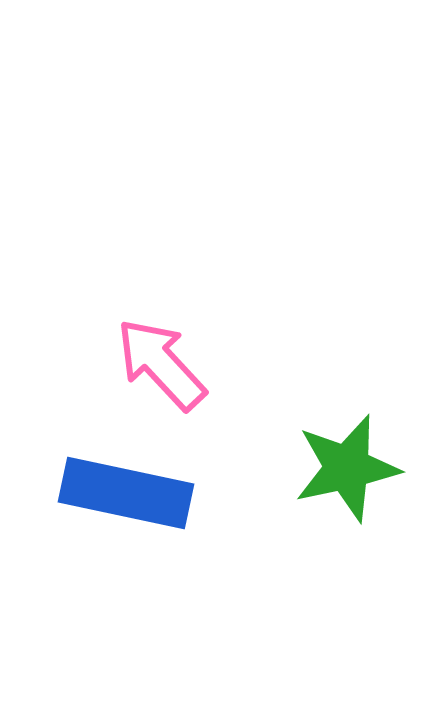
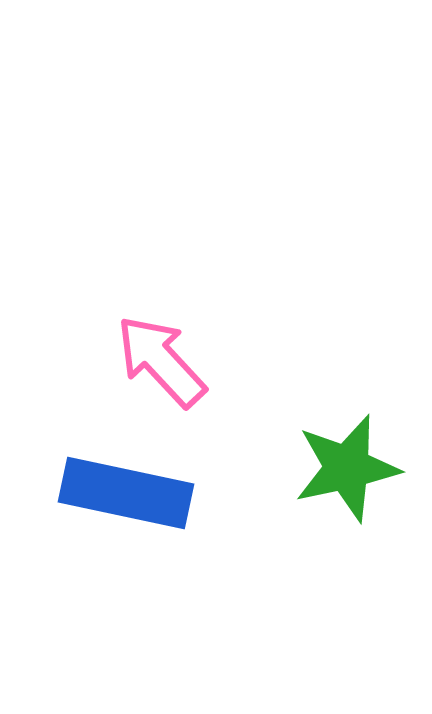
pink arrow: moved 3 px up
